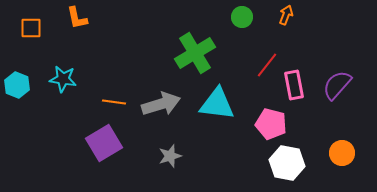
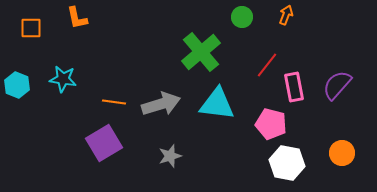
green cross: moved 6 px right, 1 px up; rotated 9 degrees counterclockwise
pink rectangle: moved 2 px down
